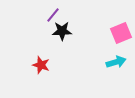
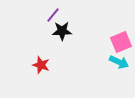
pink square: moved 9 px down
cyan arrow: moved 3 px right; rotated 42 degrees clockwise
